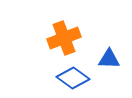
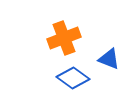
blue triangle: rotated 20 degrees clockwise
